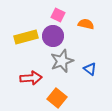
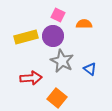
orange semicircle: moved 2 px left; rotated 14 degrees counterclockwise
gray star: rotated 25 degrees counterclockwise
